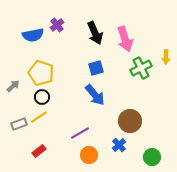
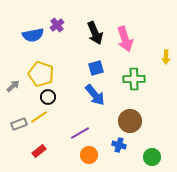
green cross: moved 7 px left, 11 px down; rotated 25 degrees clockwise
yellow pentagon: moved 1 px down
black circle: moved 6 px right
blue cross: rotated 32 degrees counterclockwise
